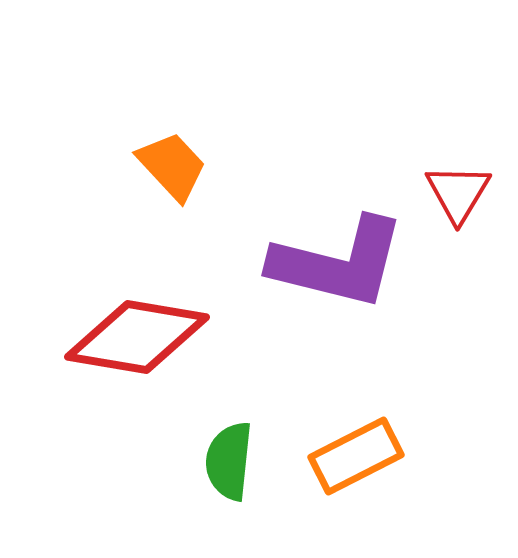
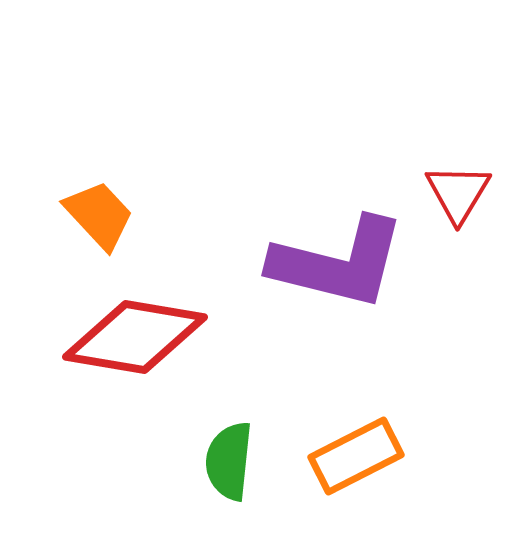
orange trapezoid: moved 73 px left, 49 px down
red diamond: moved 2 px left
